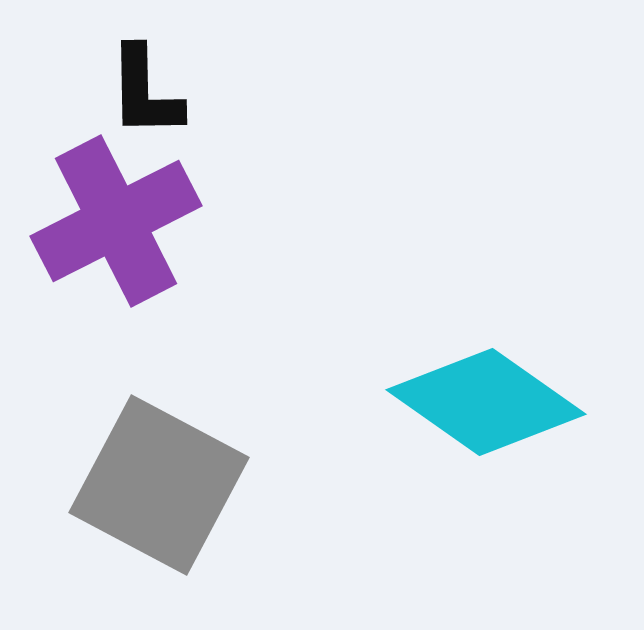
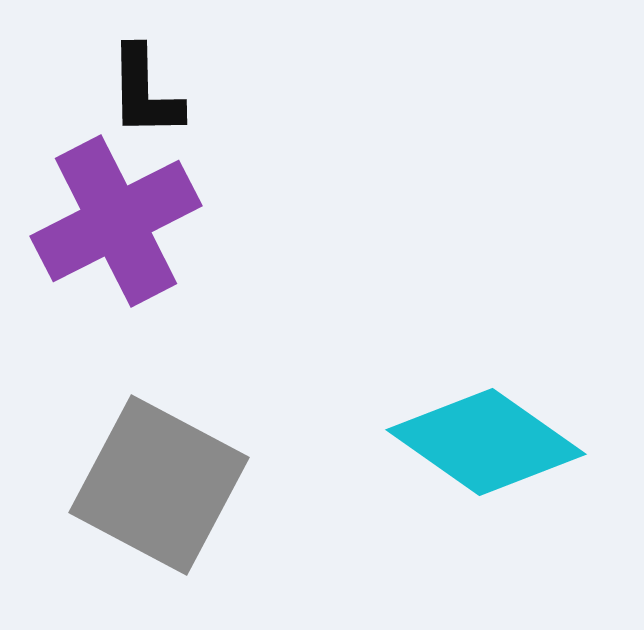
cyan diamond: moved 40 px down
